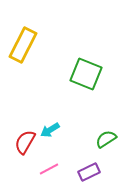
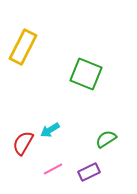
yellow rectangle: moved 2 px down
red semicircle: moved 2 px left, 1 px down
pink line: moved 4 px right
